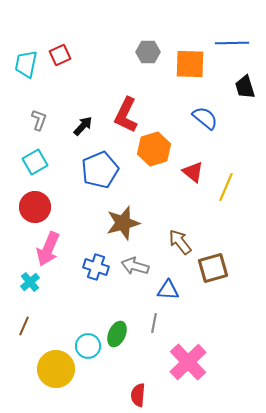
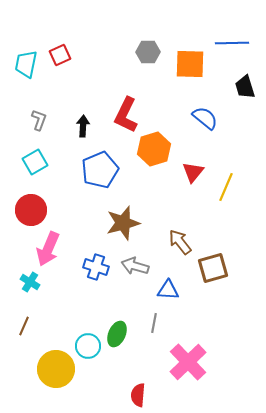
black arrow: rotated 40 degrees counterclockwise
red triangle: rotated 30 degrees clockwise
red circle: moved 4 px left, 3 px down
cyan cross: rotated 18 degrees counterclockwise
